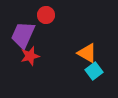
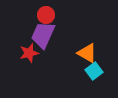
purple trapezoid: moved 20 px right
red star: moved 1 px left, 3 px up
